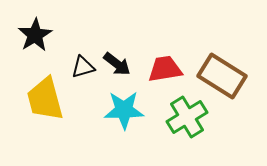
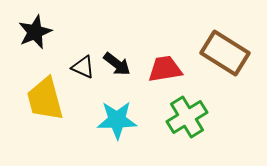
black star: moved 3 px up; rotated 8 degrees clockwise
black triangle: rotated 40 degrees clockwise
brown rectangle: moved 3 px right, 23 px up
cyan star: moved 7 px left, 10 px down
